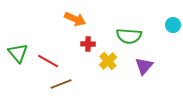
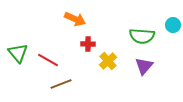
green semicircle: moved 13 px right
red line: moved 1 px up
